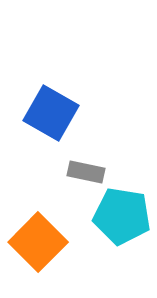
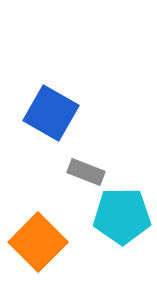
gray rectangle: rotated 9 degrees clockwise
cyan pentagon: rotated 10 degrees counterclockwise
